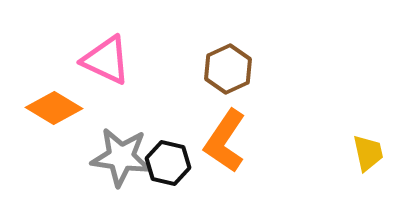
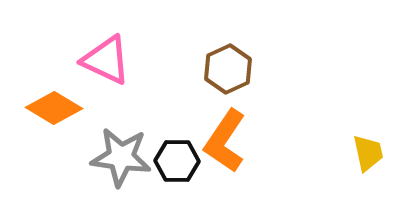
black hexagon: moved 9 px right, 2 px up; rotated 12 degrees counterclockwise
